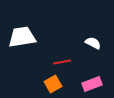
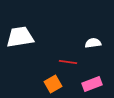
white trapezoid: moved 2 px left
white semicircle: rotated 35 degrees counterclockwise
red line: moved 6 px right; rotated 18 degrees clockwise
